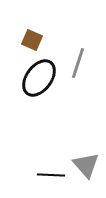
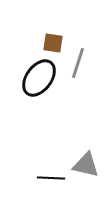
brown square: moved 21 px right, 3 px down; rotated 15 degrees counterclockwise
gray triangle: rotated 36 degrees counterclockwise
black line: moved 3 px down
